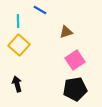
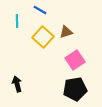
cyan line: moved 1 px left
yellow square: moved 24 px right, 8 px up
